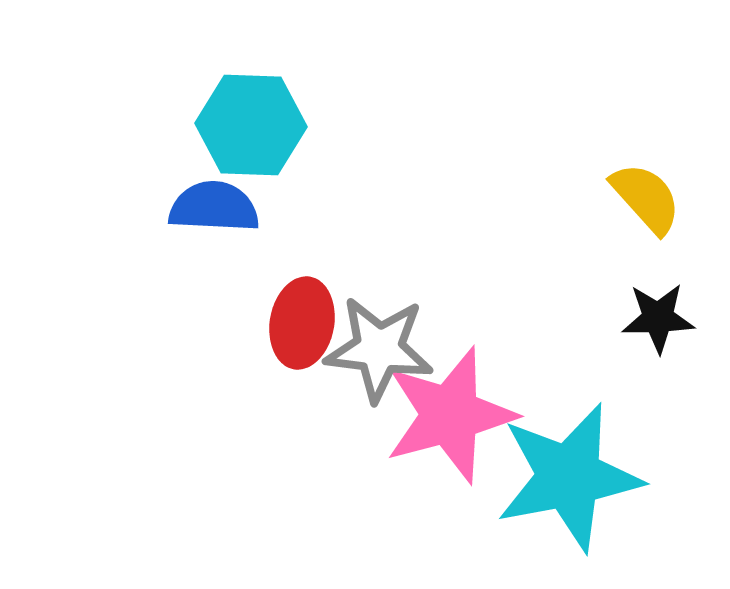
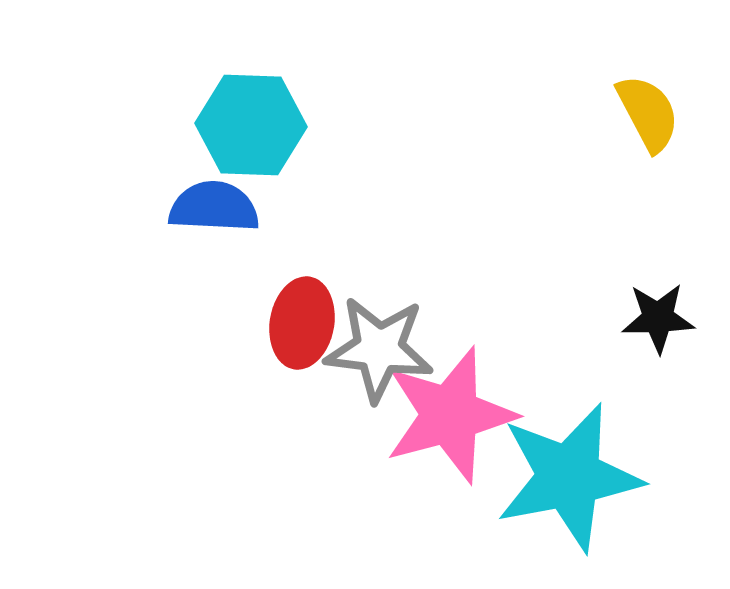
yellow semicircle: moved 2 px right, 85 px up; rotated 14 degrees clockwise
